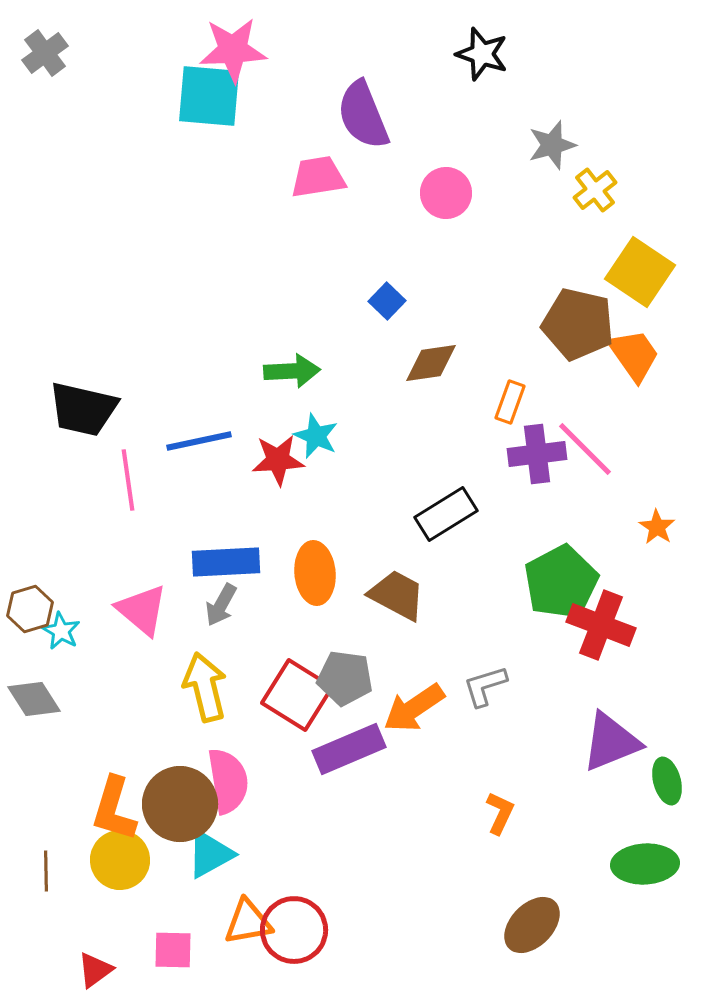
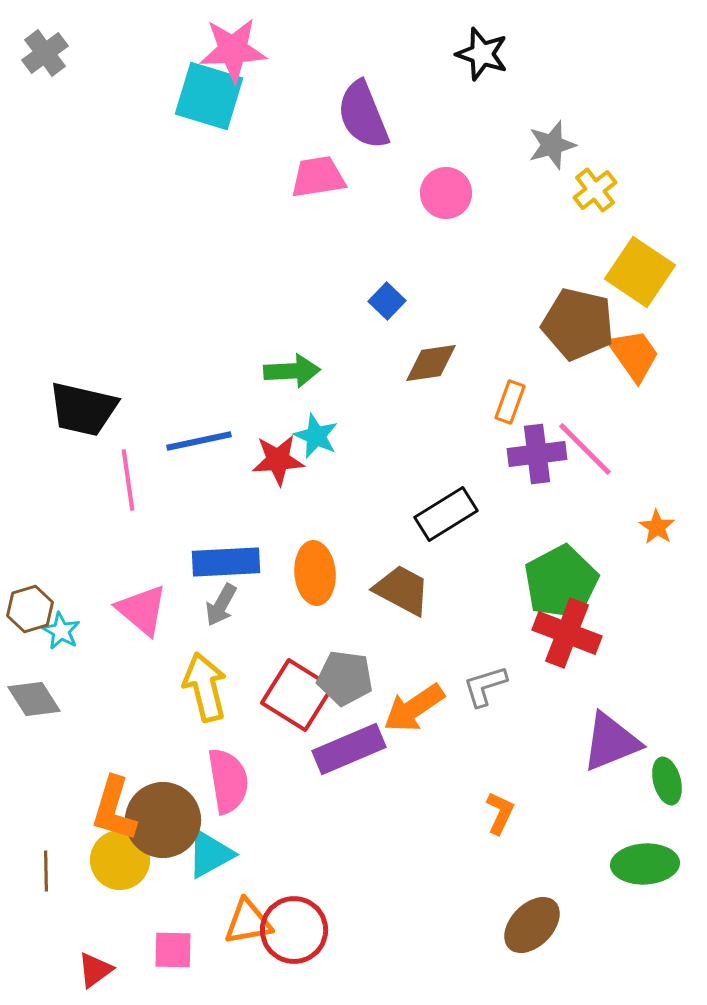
cyan square at (209, 96): rotated 12 degrees clockwise
brown trapezoid at (397, 595): moved 5 px right, 5 px up
red cross at (601, 625): moved 34 px left, 8 px down
brown circle at (180, 804): moved 17 px left, 16 px down
